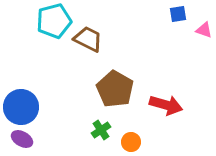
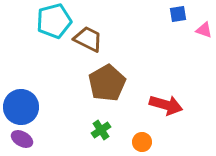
brown pentagon: moved 8 px left, 6 px up; rotated 12 degrees clockwise
orange circle: moved 11 px right
